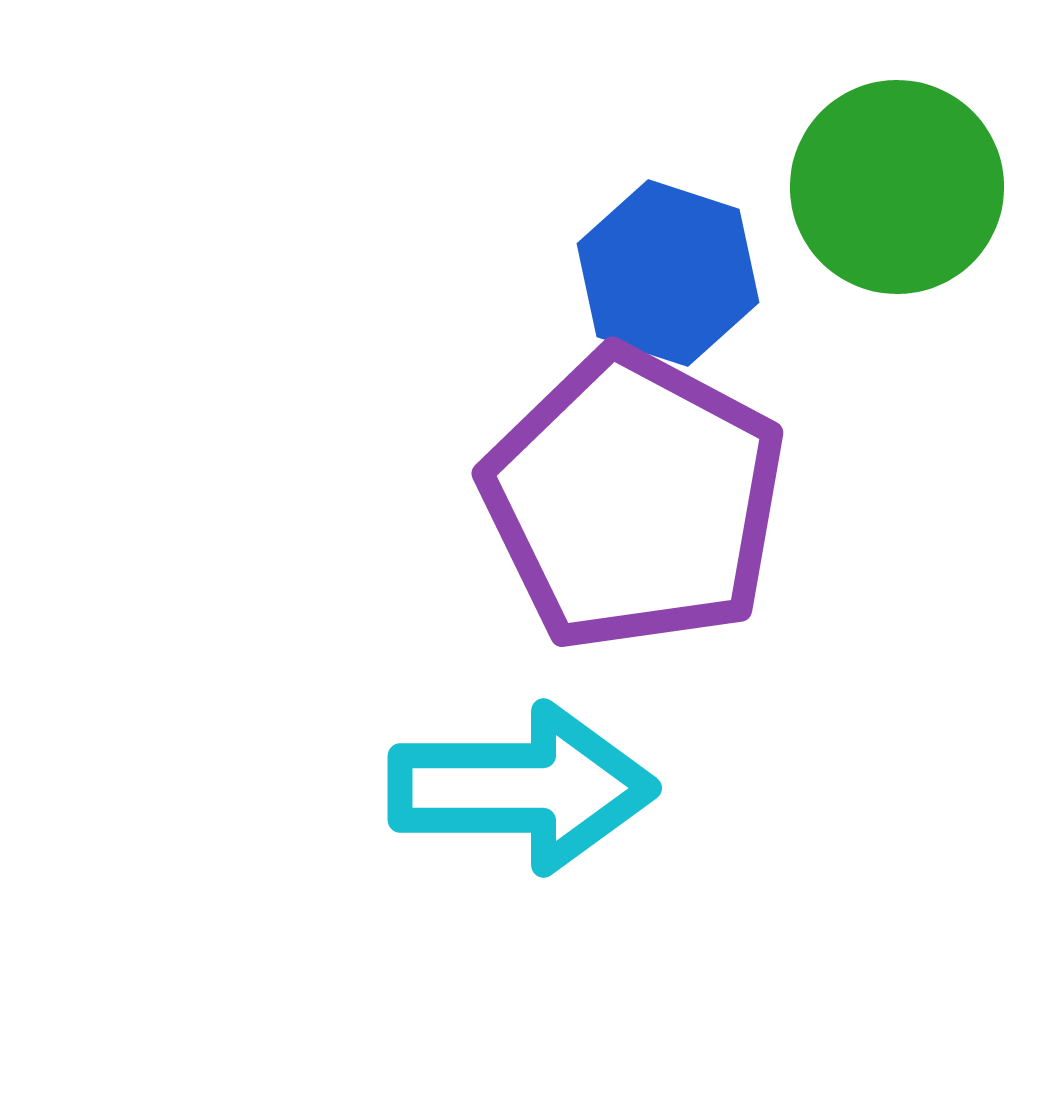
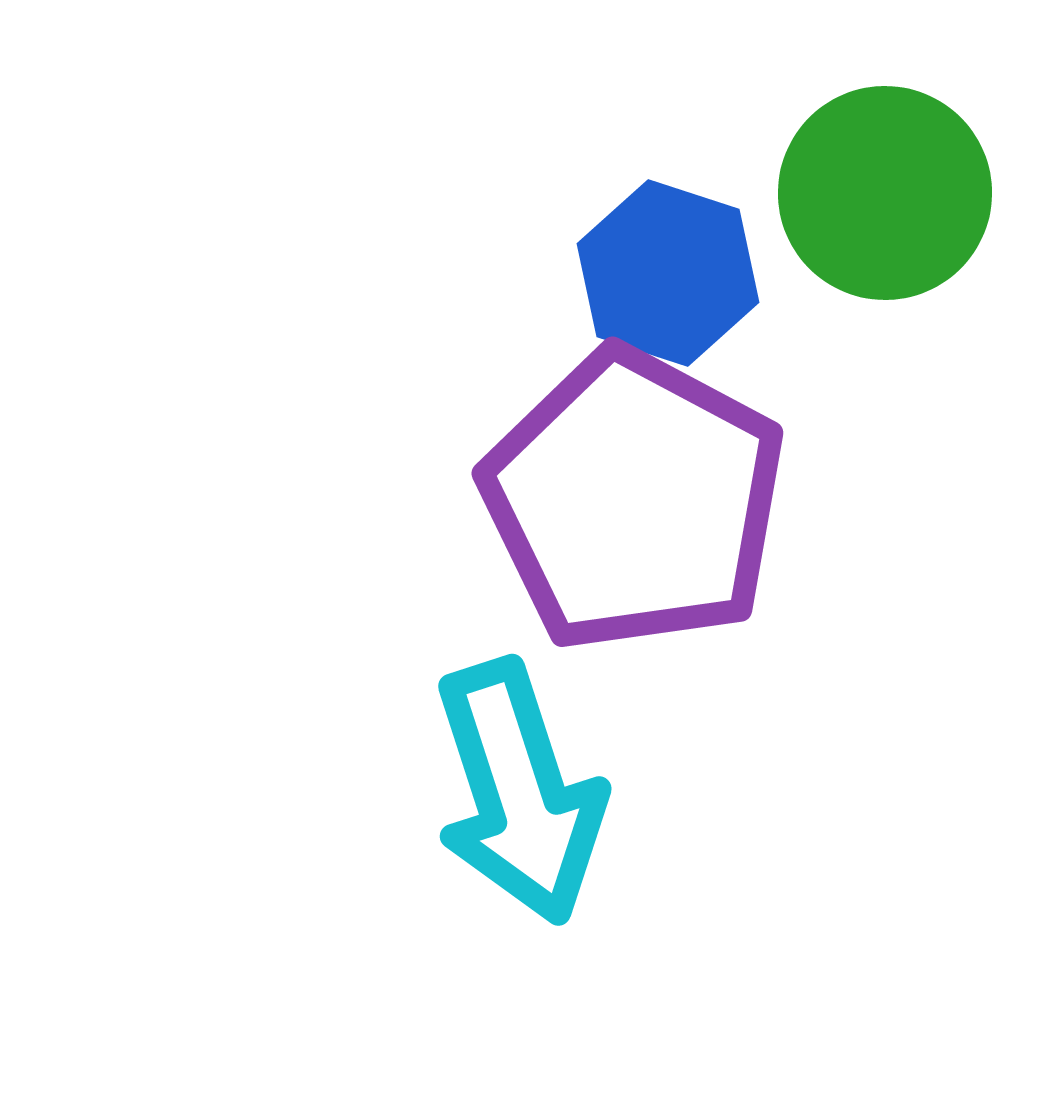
green circle: moved 12 px left, 6 px down
cyan arrow: moved 3 px left, 4 px down; rotated 72 degrees clockwise
